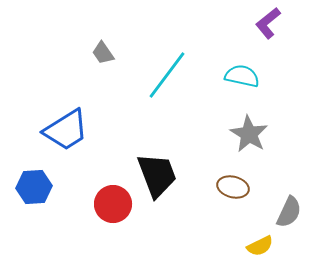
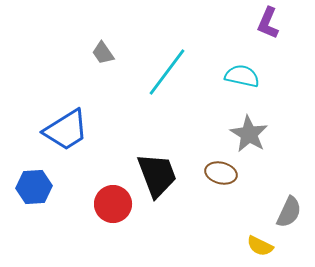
purple L-shape: rotated 28 degrees counterclockwise
cyan line: moved 3 px up
brown ellipse: moved 12 px left, 14 px up
yellow semicircle: rotated 52 degrees clockwise
